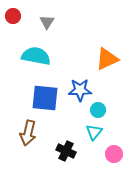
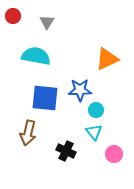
cyan circle: moved 2 px left
cyan triangle: rotated 18 degrees counterclockwise
